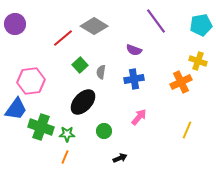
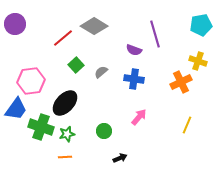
purple line: moved 1 px left, 13 px down; rotated 20 degrees clockwise
green square: moved 4 px left
gray semicircle: rotated 40 degrees clockwise
blue cross: rotated 18 degrees clockwise
black ellipse: moved 18 px left, 1 px down
yellow line: moved 5 px up
green star: rotated 14 degrees counterclockwise
orange line: rotated 64 degrees clockwise
